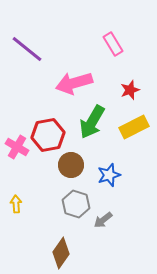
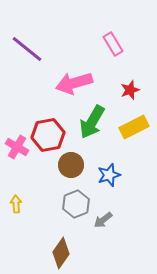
gray hexagon: rotated 20 degrees clockwise
